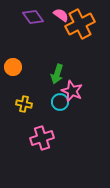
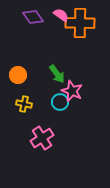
orange cross: moved 1 px up; rotated 28 degrees clockwise
orange circle: moved 5 px right, 8 px down
green arrow: rotated 54 degrees counterclockwise
pink cross: rotated 15 degrees counterclockwise
